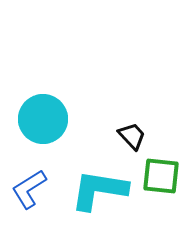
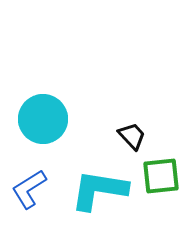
green square: rotated 12 degrees counterclockwise
